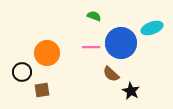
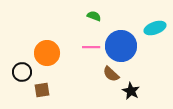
cyan ellipse: moved 3 px right
blue circle: moved 3 px down
